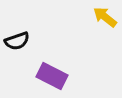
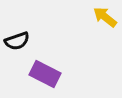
purple rectangle: moved 7 px left, 2 px up
